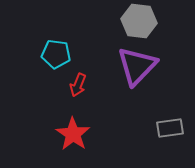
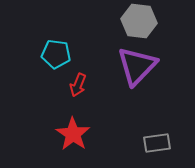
gray rectangle: moved 13 px left, 15 px down
